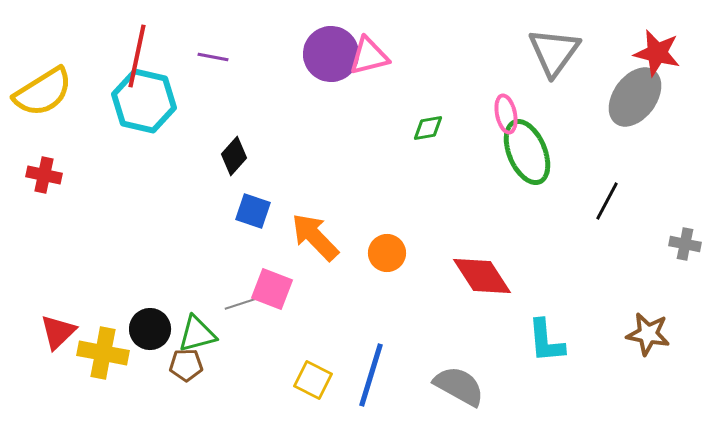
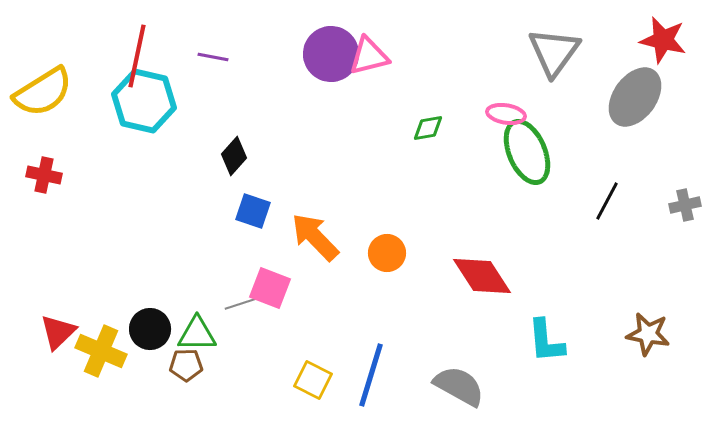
red star: moved 6 px right, 13 px up
pink ellipse: rotated 69 degrees counterclockwise
gray cross: moved 39 px up; rotated 24 degrees counterclockwise
pink square: moved 2 px left, 1 px up
green triangle: rotated 15 degrees clockwise
yellow cross: moved 2 px left, 2 px up; rotated 12 degrees clockwise
